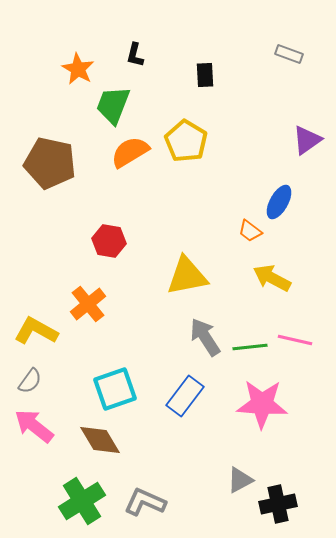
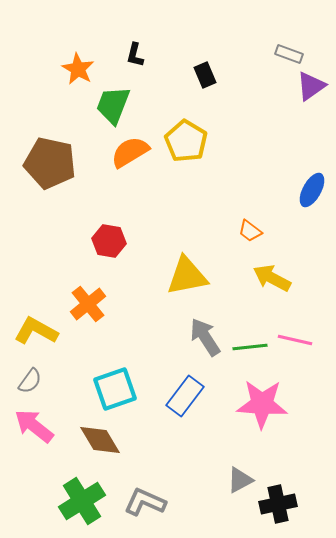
black rectangle: rotated 20 degrees counterclockwise
purple triangle: moved 4 px right, 54 px up
blue ellipse: moved 33 px right, 12 px up
